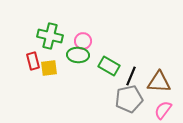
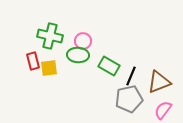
brown triangle: rotated 25 degrees counterclockwise
